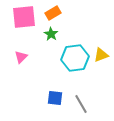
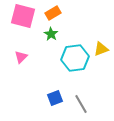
pink square: moved 1 px left, 1 px up; rotated 20 degrees clockwise
yellow triangle: moved 6 px up
blue square: rotated 28 degrees counterclockwise
